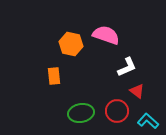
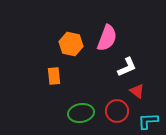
pink semicircle: moved 1 px right, 3 px down; rotated 92 degrees clockwise
cyan L-shape: rotated 45 degrees counterclockwise
